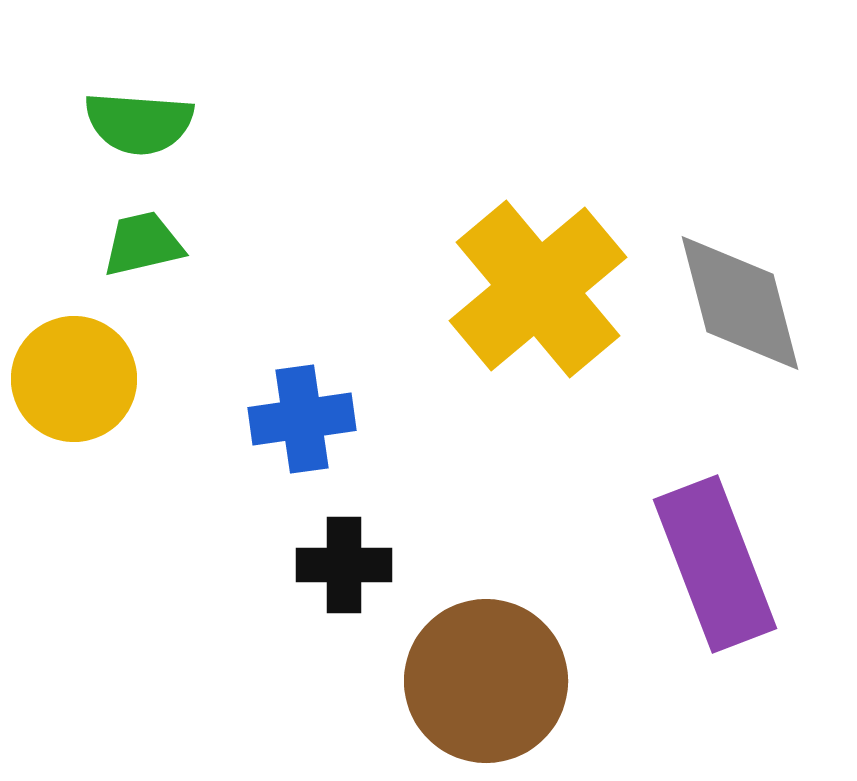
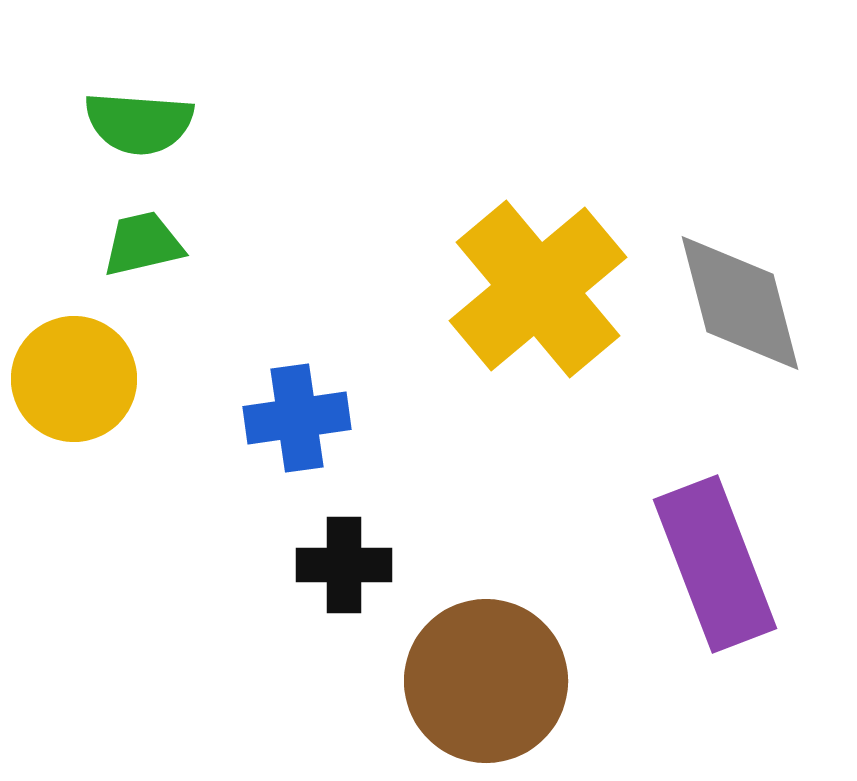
blue cross: moved 5 px left, 1 px up
